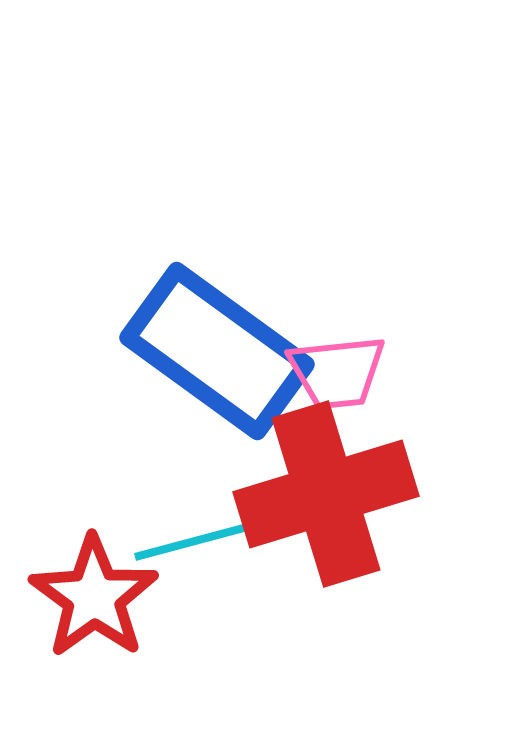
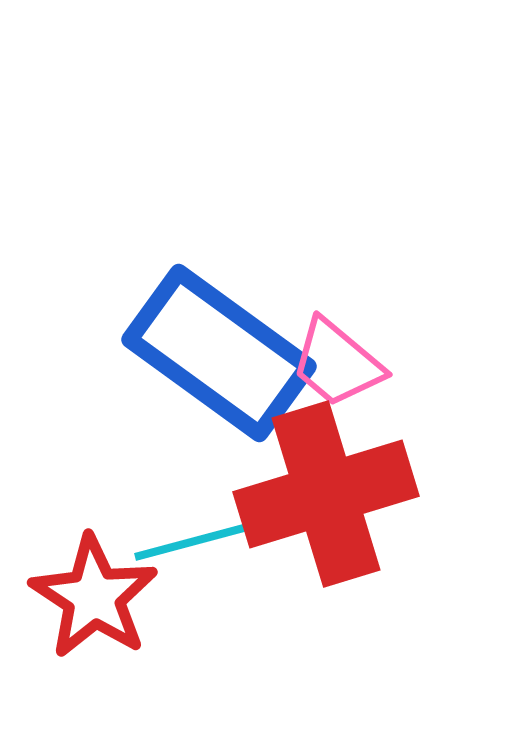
blue rectangle: moved 2 px right, 2 px down
pink trapezoid: moved 9 px up; rotated 46 degrees clockwise
red star: rotated 3 degrees counterclockwise
